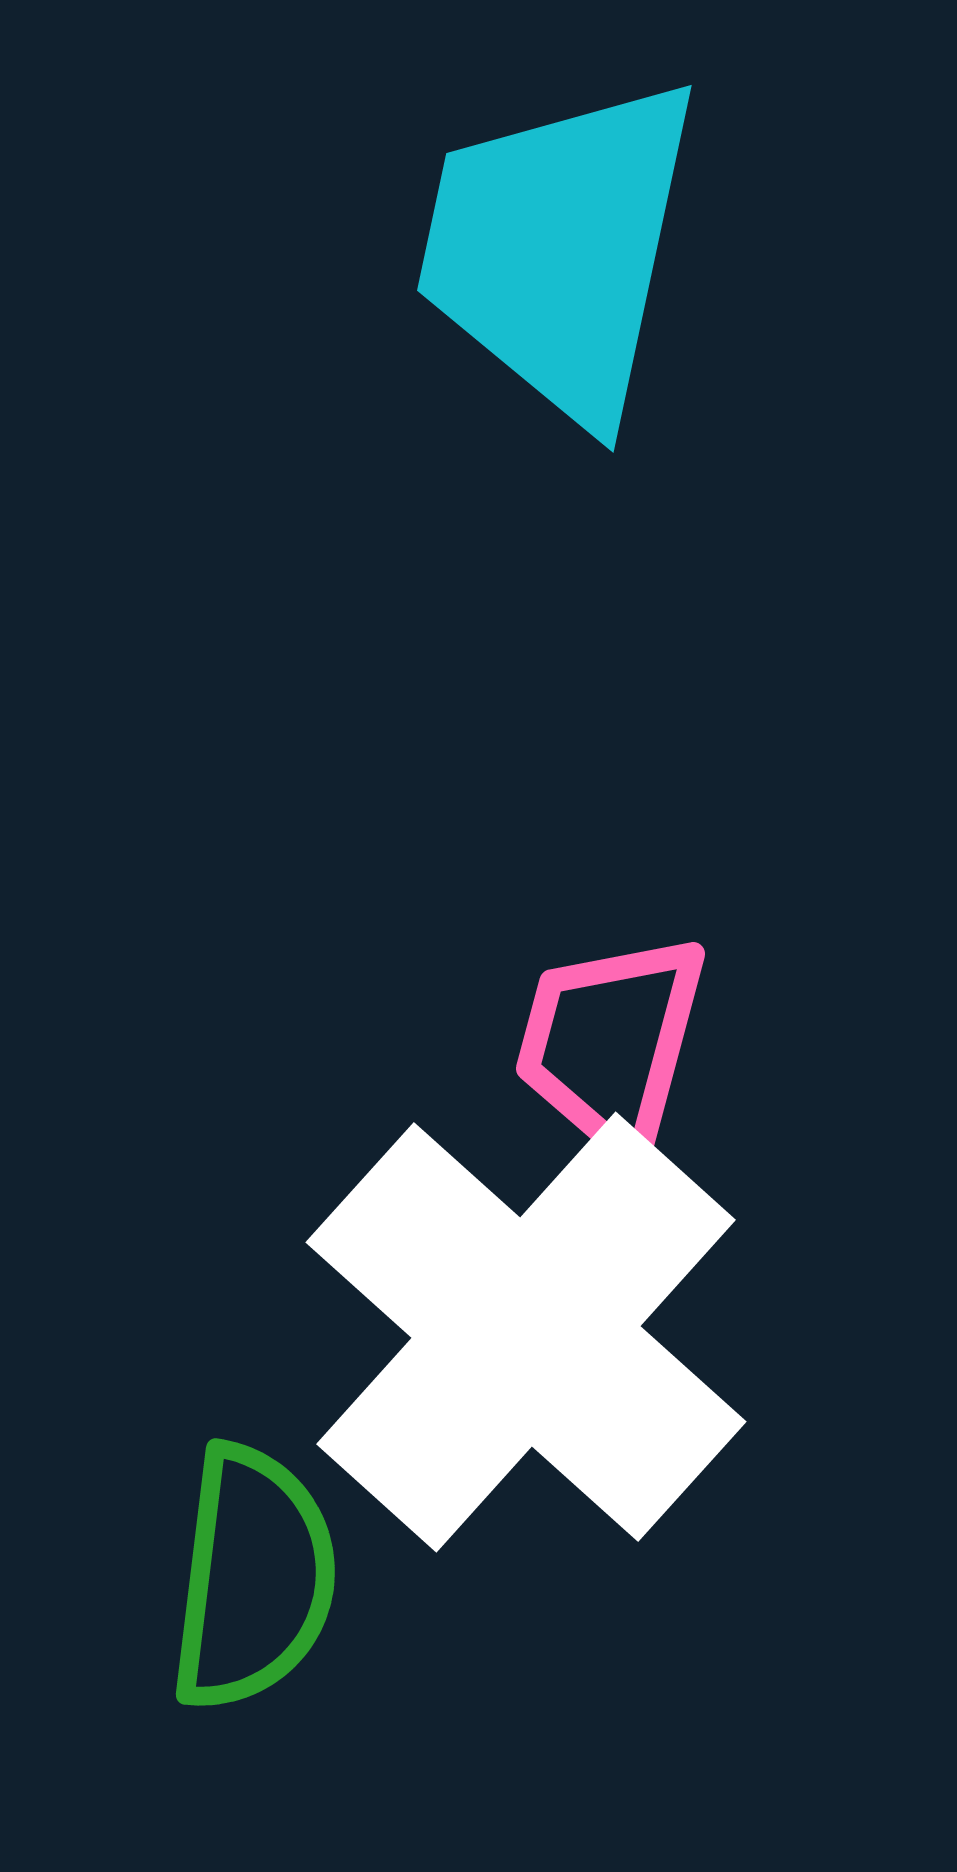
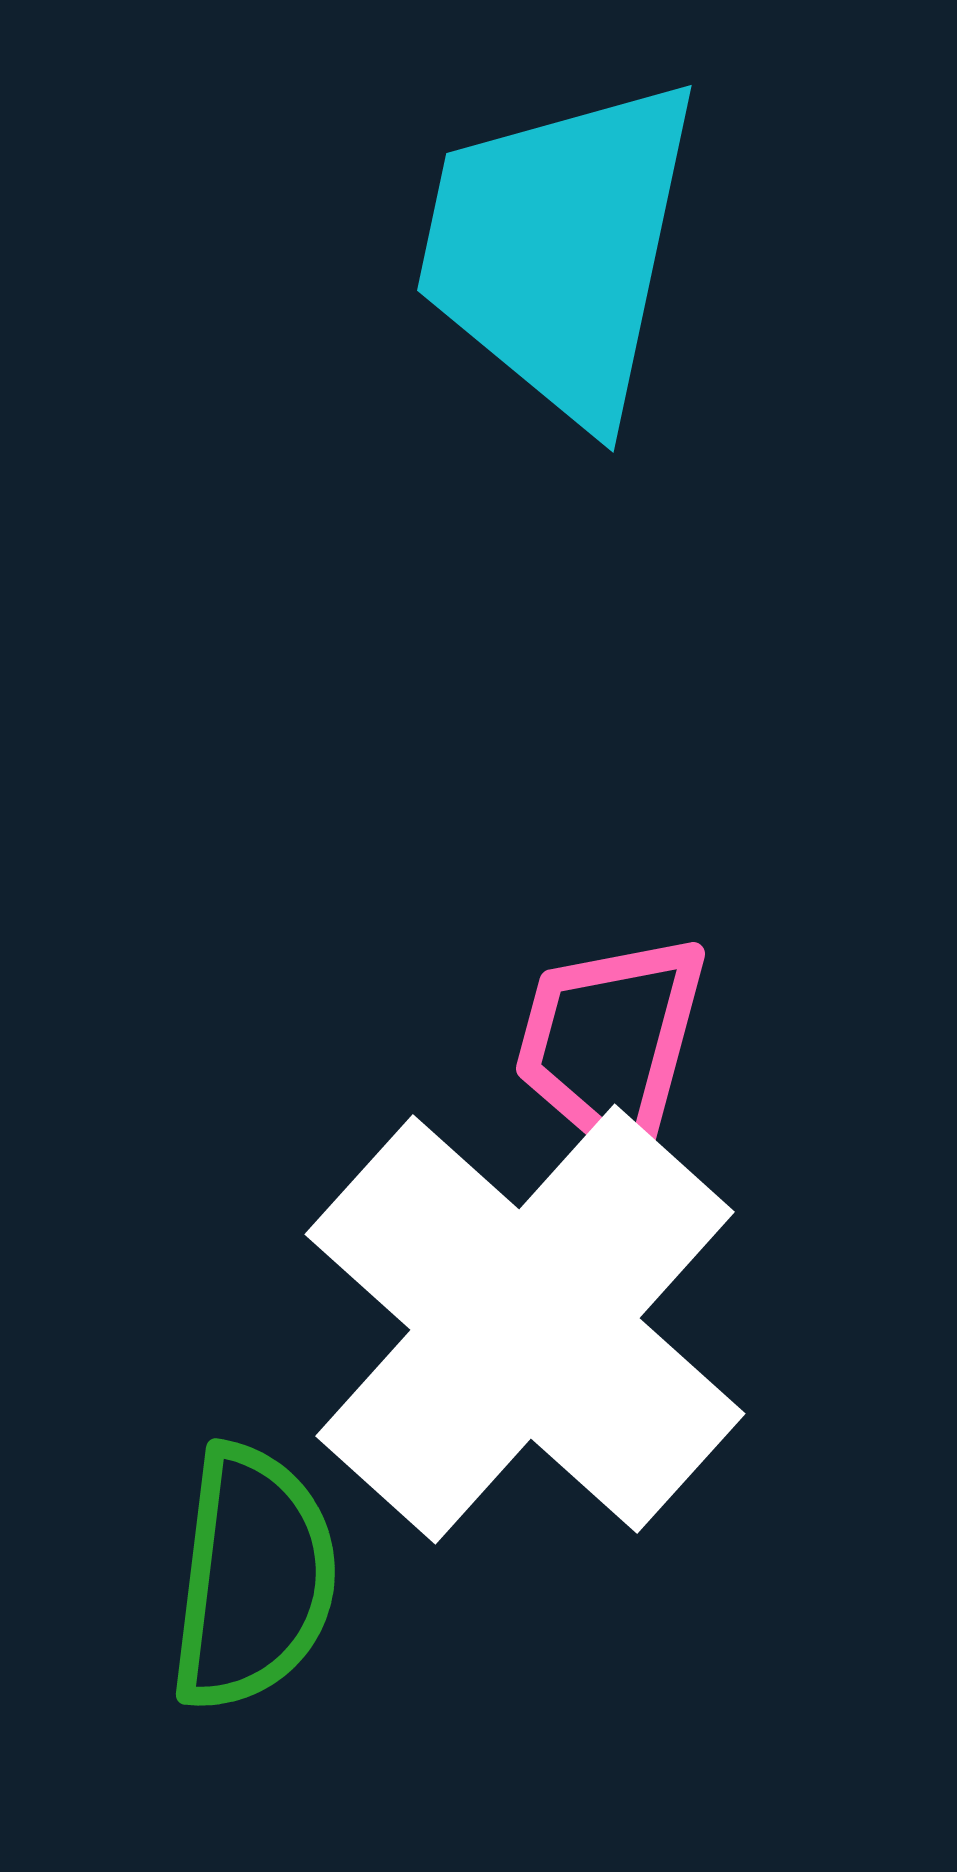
white cross: moved 1 px left, 8 px up
